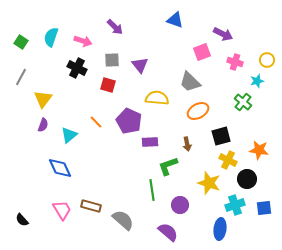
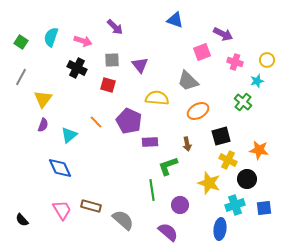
gray trapezoid at (190, 82): moved 2 px left, 1 px up
